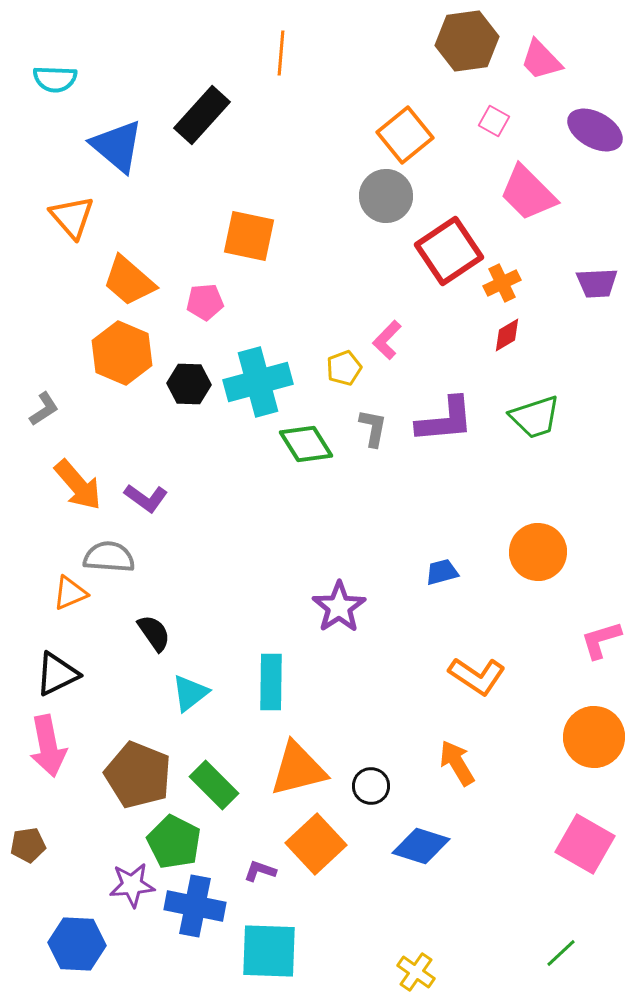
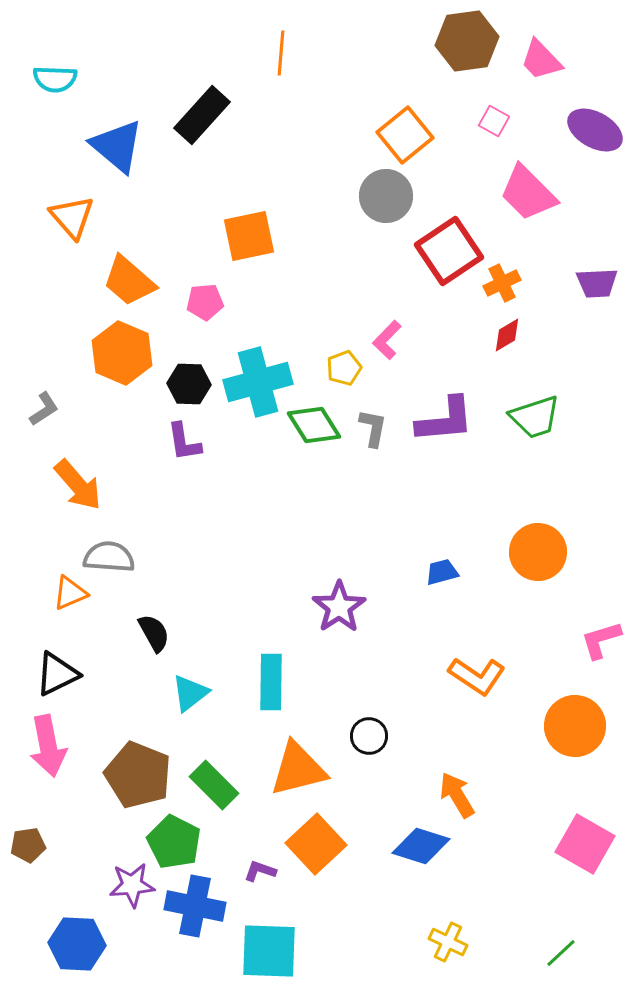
orange square at (249, 236): rotated 24 degrees counterclockwise
green diamond at (306, 444): moved 8 px right, 19 px up
purple L-shape at (146, 498): moved 38 px right, 56 px up; rotated 45 degrees clockwise
black semicircle at (154, 633): rotated 6 degrees clockwise
orange circle at (594, 737): moved 19 px left, 11 px up
orange arrow at (457, 763): moved 32 px down
black circle at (371, 786): moved 2 px left, 50 px up
yellow cross at (416, 972): moved 32 px right, 30 px up; rotated 9 degrees counterclockwise
